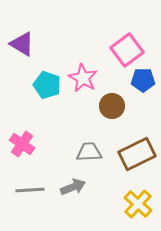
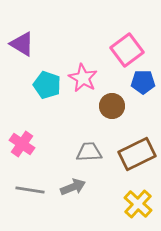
blue pentagon: moved 2 px down
gray line: rotated 12 degrees clockwise
